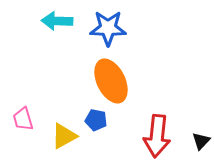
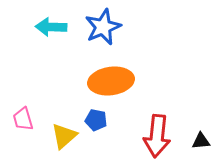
cyan arrow: moved 6 px left, 6 px down
blue star: moved 5 px left, 1 px up; rotated 24 degrees counterclockwise
orange ellipse: rotated 72 degrees counterclockwise
yellow triangle: rotated 12 degrees counterclockwise
black triangle: rotated 42 degrees clockwise
